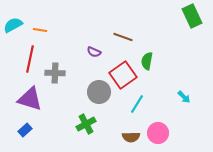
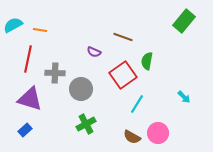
green rectangle: moved 8 px left, 5 px down; rotated 65 degrees clockwise
red line: moved 2 px left
gray circle: moved 18 px left, 3 px up
brown semicircle: moved 1 px right; rotated 30 degrees clockwise
